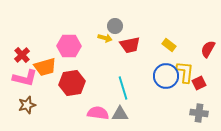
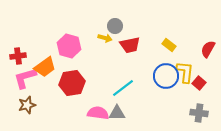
pink hexagon: rotated 15 degrees clockwise
red cross: moved 4 px left, 1 px down; rotated 35 degrees clockwise
orange trapezoid: rotated 20 degrees counterclockwise
pink L-shape: rotated 150 degrees clockwise
red square: rotated 24 degrees counterclockwise
cyan line: rotated 70 degrees clockwise
gray triangle: moved 3 px left, 1 px up
